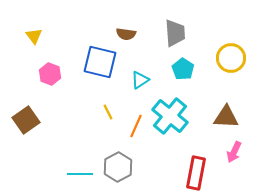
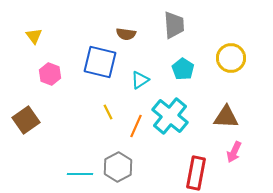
gray trapezoid: moved 1 px left, 8 px up
